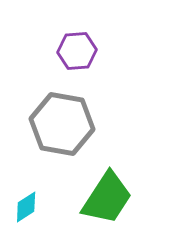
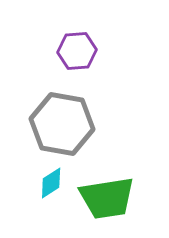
green trapezoid: rotated 48 degrees clockwise
cyan diamond: moved 25 px right, 24 px up
